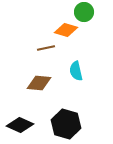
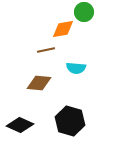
orange diamond: moved 3 px left, 1 px up; rotated 25 degrees counterclockwise
brown line: moved 2 px down
cyan semicircle: moved 3 px up; rotated 72 degrees counterclockwise
black hexagon: moved 4 px right, 3 px up
